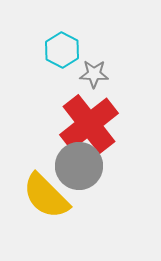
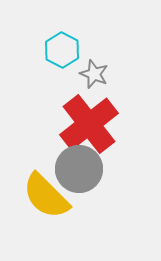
gray star: rotated 20 degrees clockwise
gray circle: moved 3 px down
